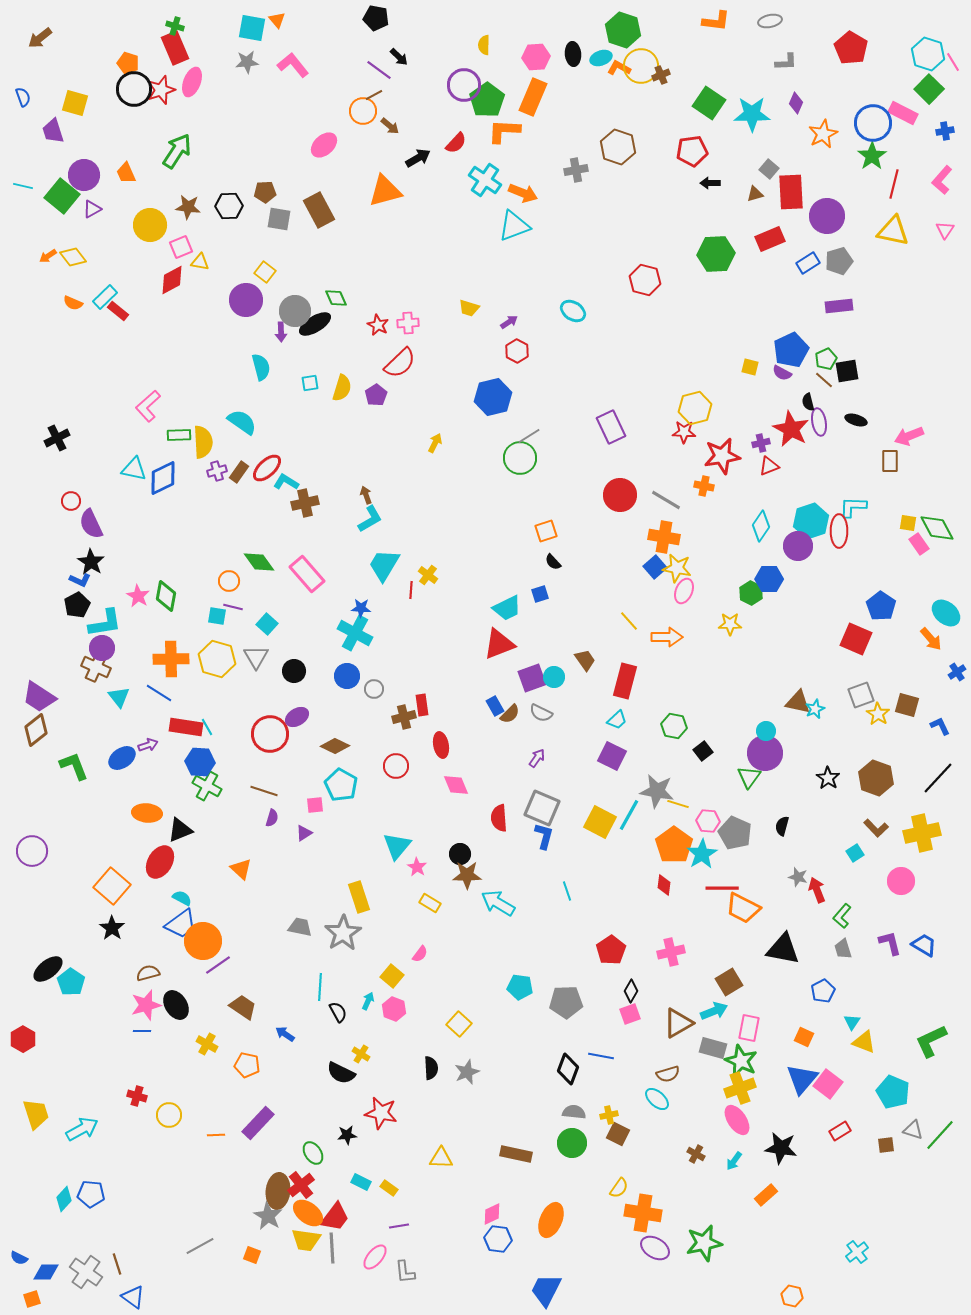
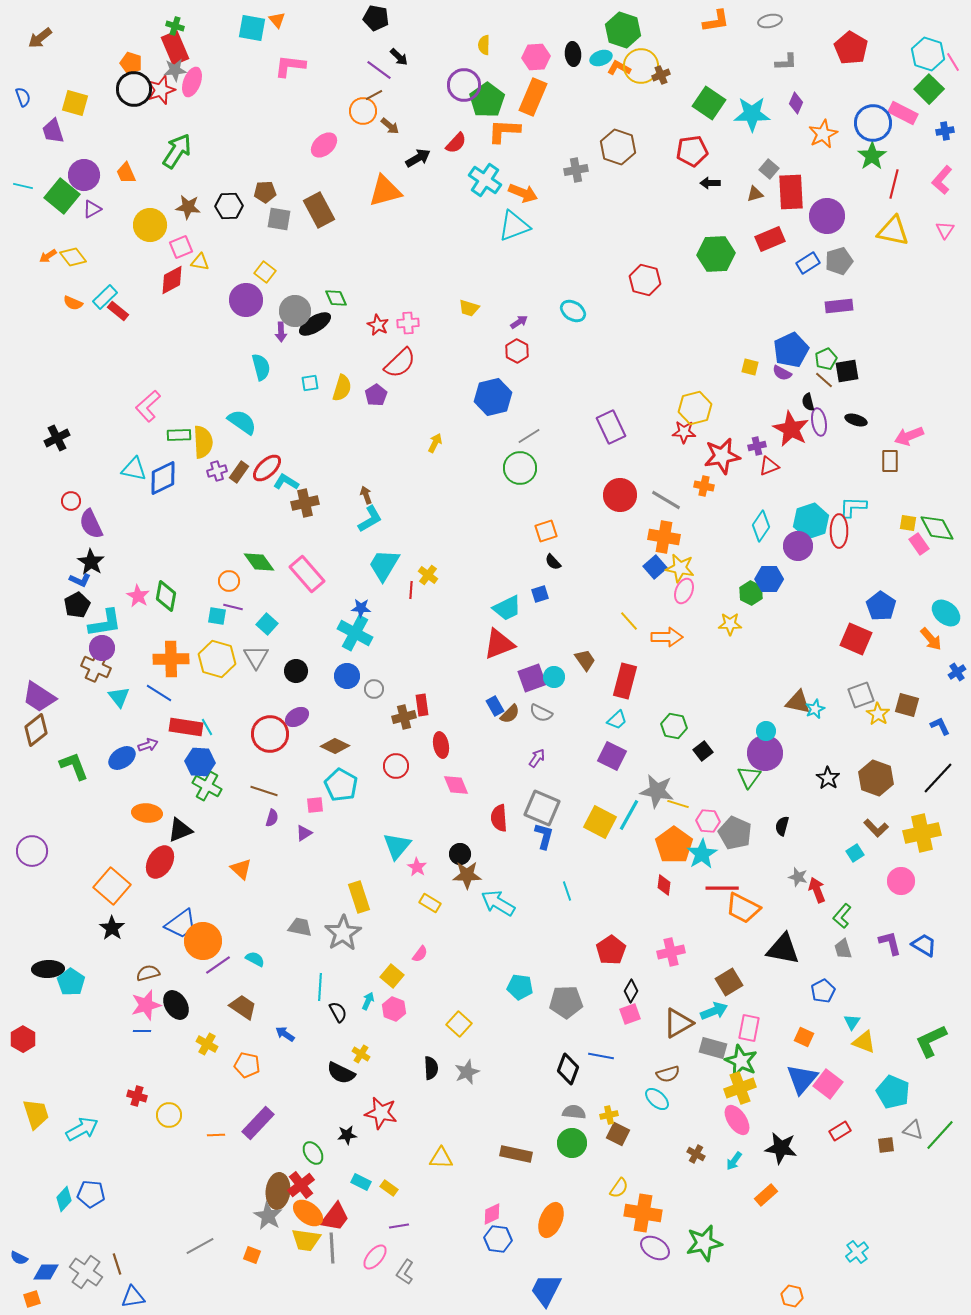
orange L-shape at (716, 21): rotated 16 degrees counterclockwise
gray star at (247, 62): moved 72 px left, 8 px down
orange pentagon at (128, 63): moved 3 px right
pink L-shape at (293, 65): moved 3 px left, 1 px down; rotated 44 degrees counterclockwise
purple arrow at (509, 322): moved 10 px right
purple cross at (761, 443): moved 4 px left, 3 px down
green circle at (520, 458): moved 10 px down
yellow star at (677, 568): moved 3 px right
black circle at (294, 671): moved 2 px right
cyan semicircle at (182, 898): moved 73 px right, 61 px down
black ellipse at (48, 969): rotated 36 degrees clockwise
gray L-shape at (405, 1272): rotated 40 degrees clockwise
blue triangle at (133, 1297): rotated 45 degrees counterclockwise
